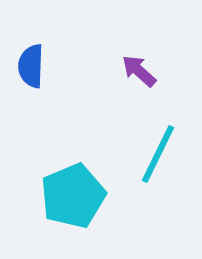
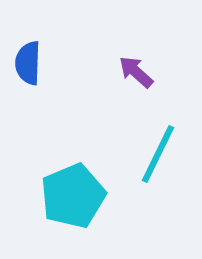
blue semicircle: moved 3 px left, 3 px up
purple arrow: moved 3 px left, 1 px down
